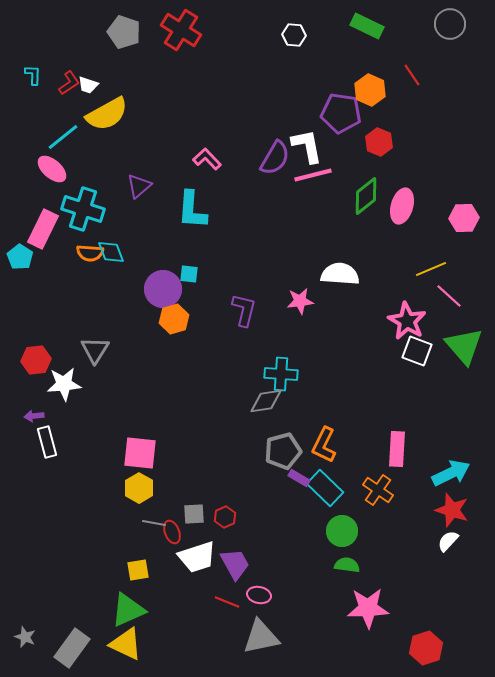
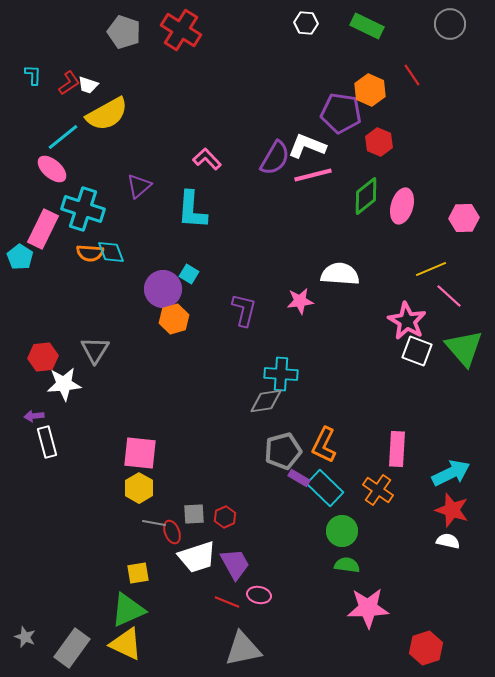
white hexagon at (294, 35): moved 12 px right, 12 px up
white L-shape at (307, 146): rotated 57 degrees counterclockwise
cyan square at (189, 274): rotated 24 degrees clockwise
green triangle at (464, 346): moved 2 px down
red hexagon at (36, 360): moved 7 px right, 3 px up
white semicircle at (448, 541): rotated 60 degrees clockwise
yellow square at (138, 570): moved 3 px down
gray triangle at (261, 637): moved 18 px left, 12 px down
